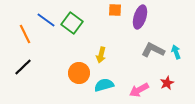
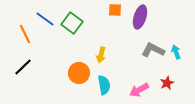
blue line: moved 1 px left, 1 px up
cyan semicircle: rotated 96 degrees clockwise
